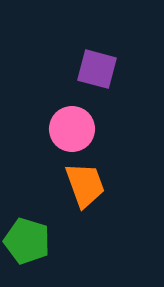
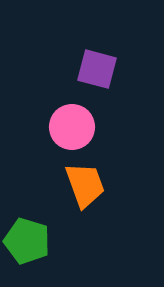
pink circle: moved 2 px up
